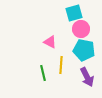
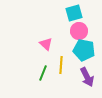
pink circle: moved 2 px left, 2 px down
pink triangle: moved 4 px left, 2 px down; rotated 16 degrees clockwise
green line: rotated 35 degrees clockwise
